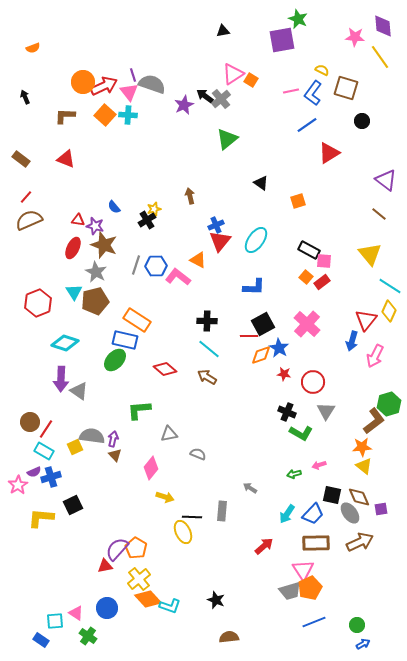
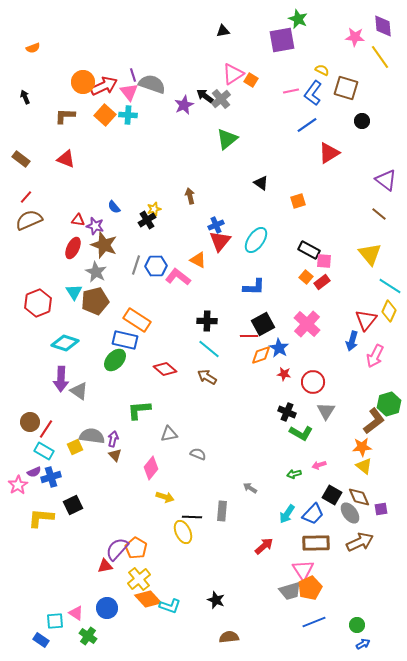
black square at (332, 495): rotated 18 degrees clockwise
